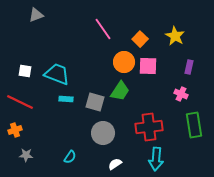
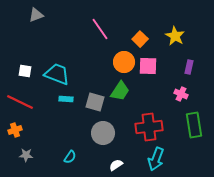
pink line: moved 3 px left
cyan arrow: rotated 15 degrees clockwise
white semicircle: moved 1 px right, 1 px down
